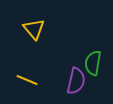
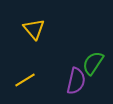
green semicircle: rotated 25 degrees clockwise
yellow line: moved 2 px left; rotated 55 degrees counterclockwise
